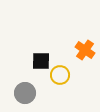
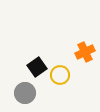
orange cross: moved 2 px down; rotated 30 degrees clockwise
black square: moved 4 px left, 6 px down; rotated 36 degrees counterclockwise
